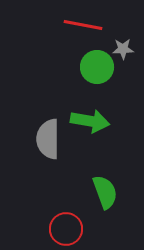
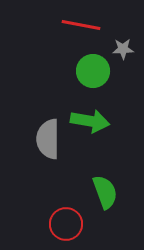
red line: moved 2 px left
green circle: moved 4 px left, 4 px down
red circle: moved 5 px up
